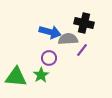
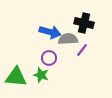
green star: rotated 21 degrees counterclockwise
